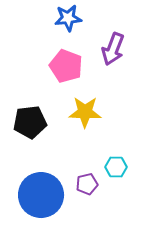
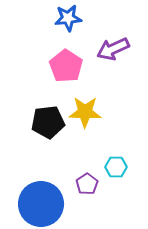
purple arrow: rotated 44 degrees clockwise
pink pentagon: rotated 12 degrees clockwise
black pentagon: moved 18 px right
purple pentagon: rotated 20 degrees counterclockwise
blue circle: moved 9 px down
